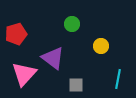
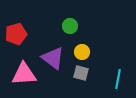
green circle: moved 2 px left, 2 px down
yellow circle: moved 19 px left, 6 px down
pink triangle: rotated 44 degrees clockwise
gray square: moved 5 px right, 12 px up; rotated 14 degrees clockwise
